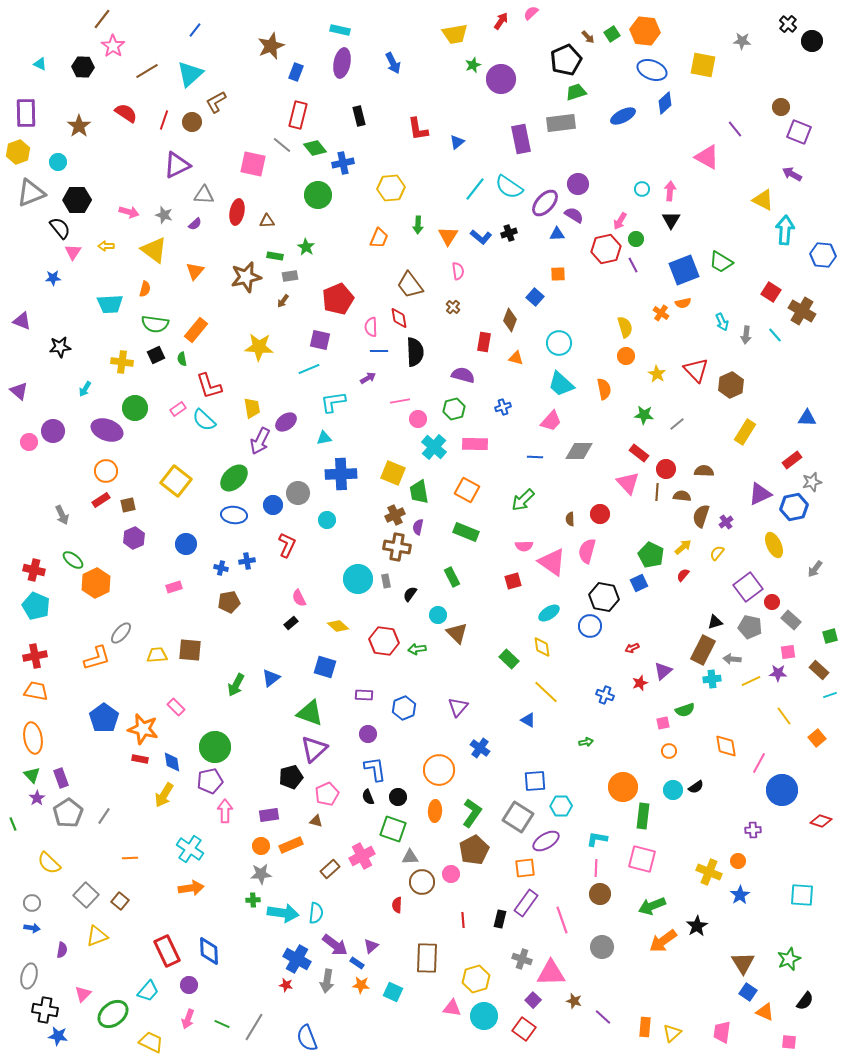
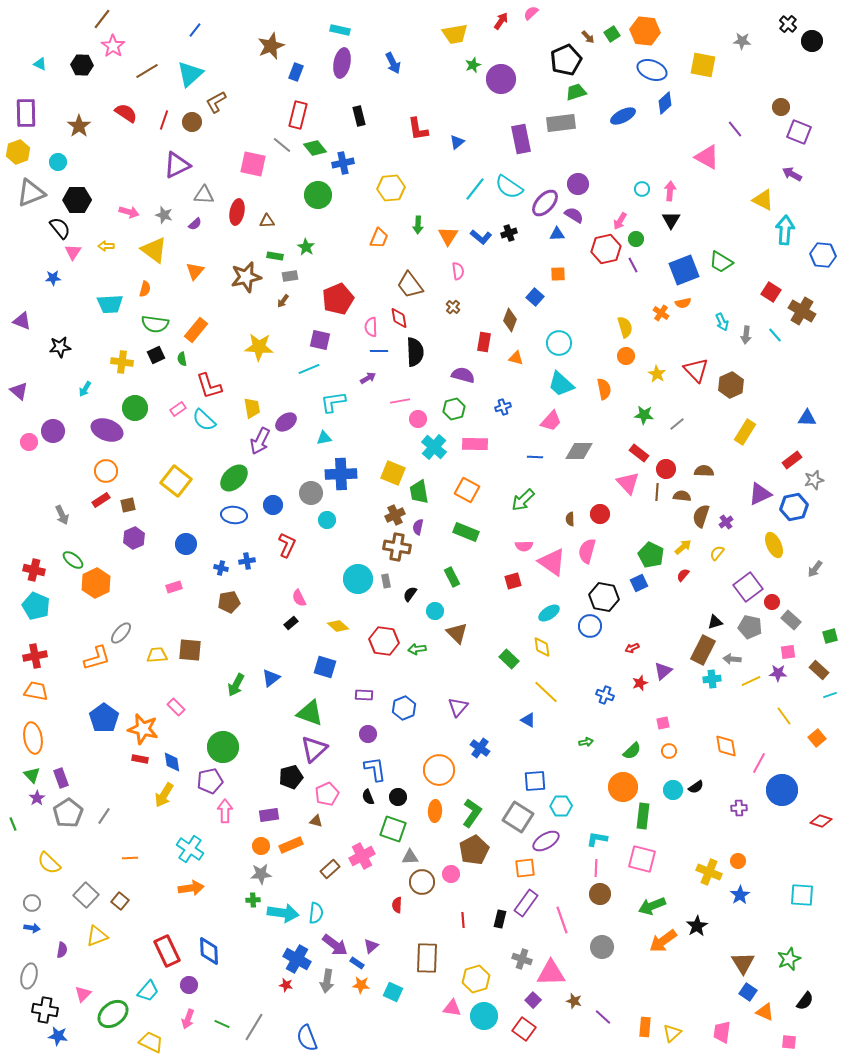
black hexagon at (83, 67): moved 1 px left, 2 px up
gray star at (812, 482): moved 2 px right, 2 px up
gray circle at (298, 493): moved 13 px right
cyan circle at (438, 615): moved 3 px left, 4 px up
green semicircle at (685, 710): moved 53 px left, 41 px down; rotated 24 degrees counterclockwise
green circle at (215, 747): moved 8 px right
purple cross at (753, 830): moved 14 px left, 22 px up
